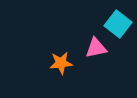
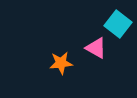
pink triangle: rotated 40 degrees clockwise
